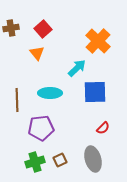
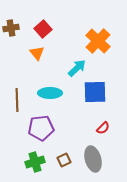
brown square: moved 4 px right
